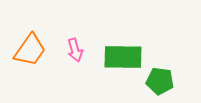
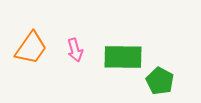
orange trapezoid: moved 1 px right, 2 px up
green pentagon: rotated 20 degrees clockwise
